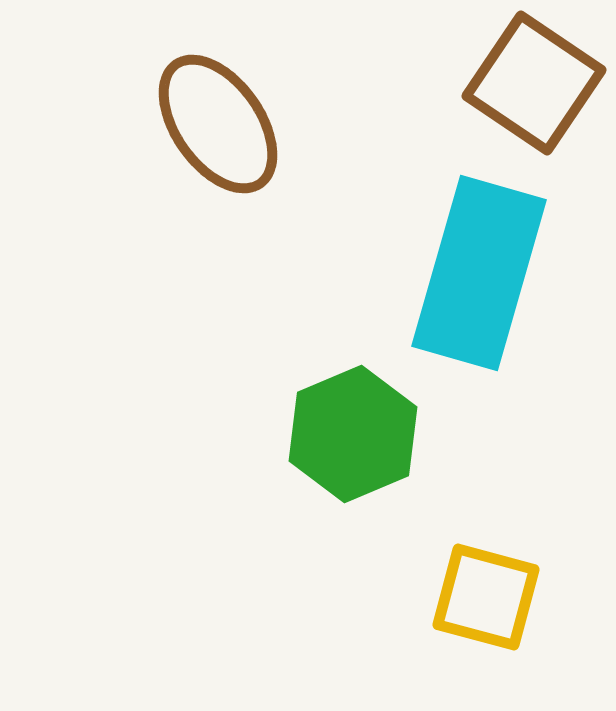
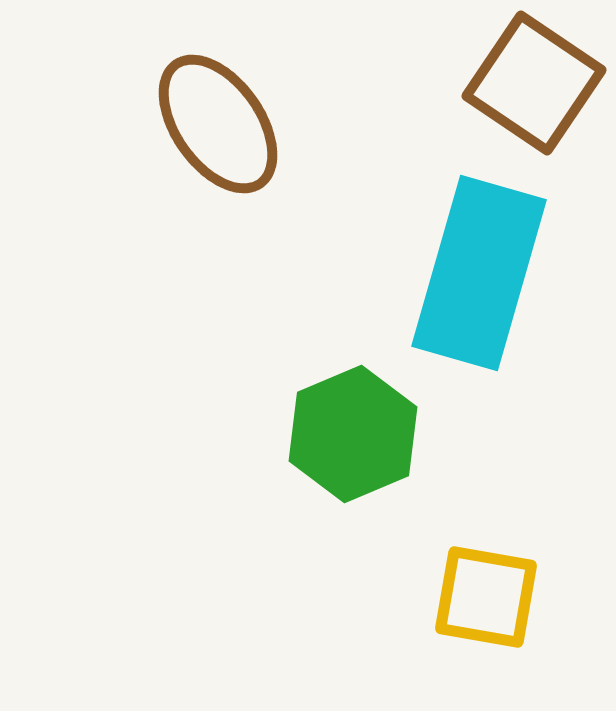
yellow square: rotated 5 degrees counterclockwise
